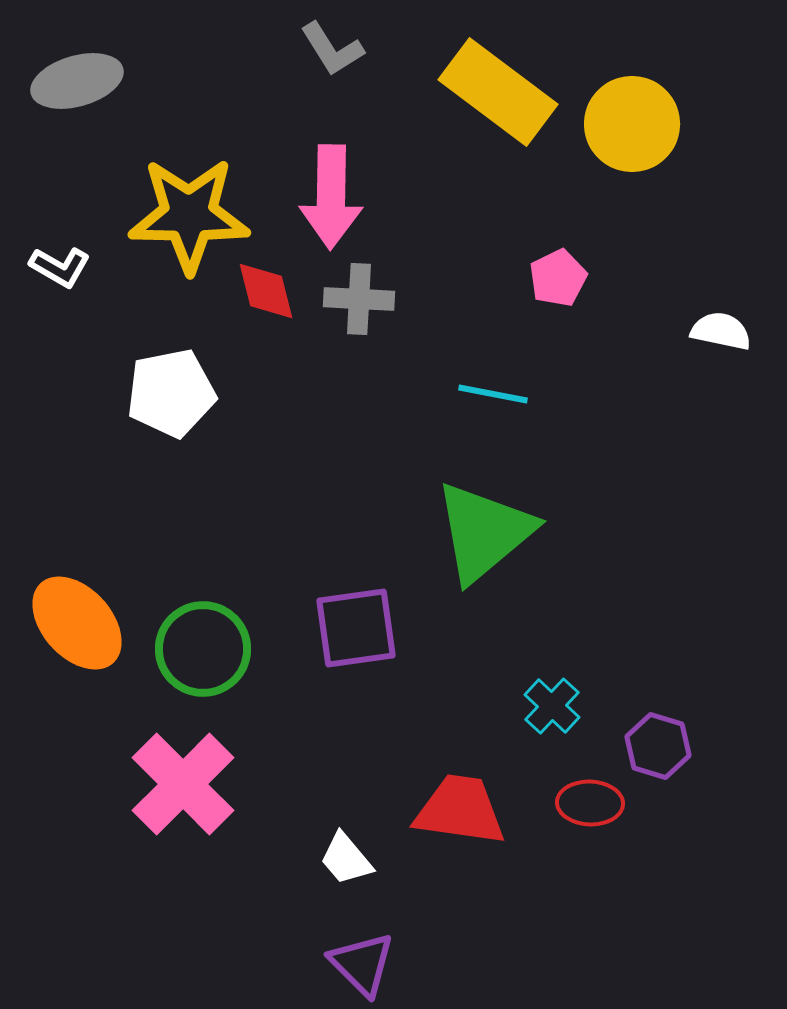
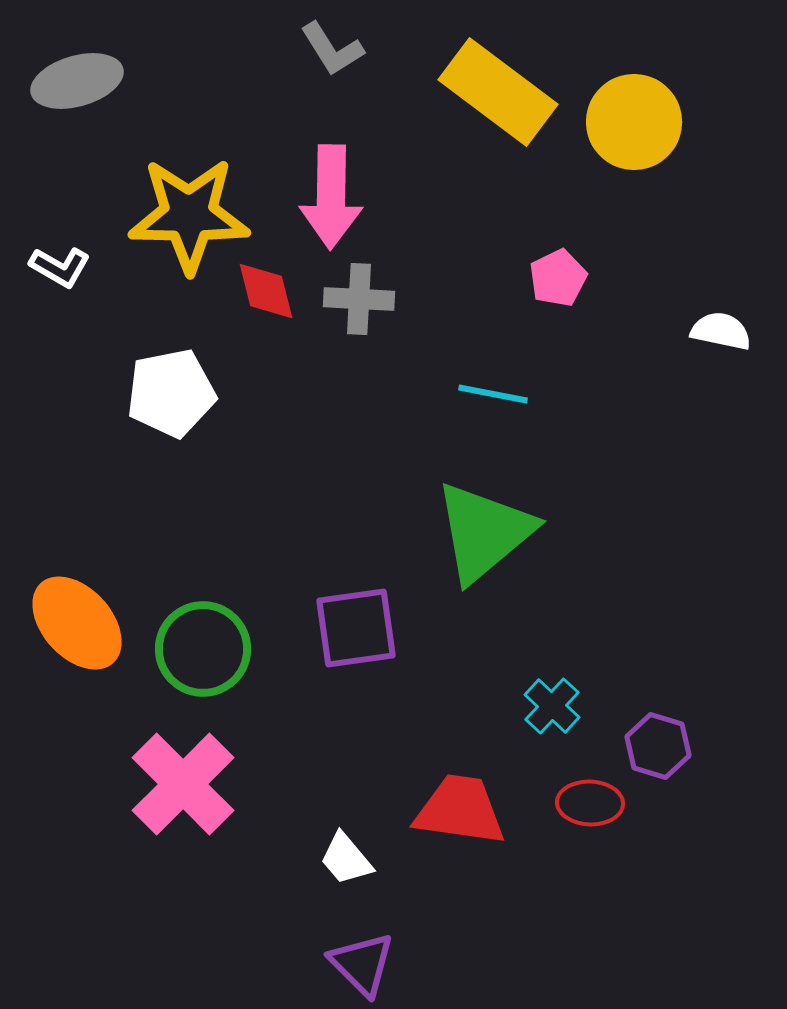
yellow circle: moved 2 px right, 2 px up
